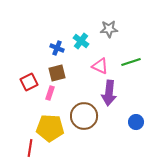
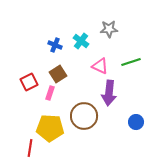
blue cross: moved 2 px left, 3 px up
brown square: moved 1 px right, 1 px down; rotated 18 degrees counterclockwise
